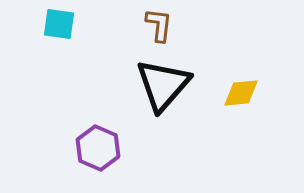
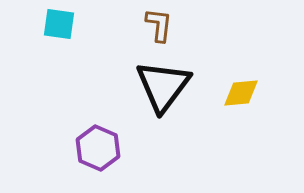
black triangle: moved 1 px down; rotated 4 degrees counterclockwise
